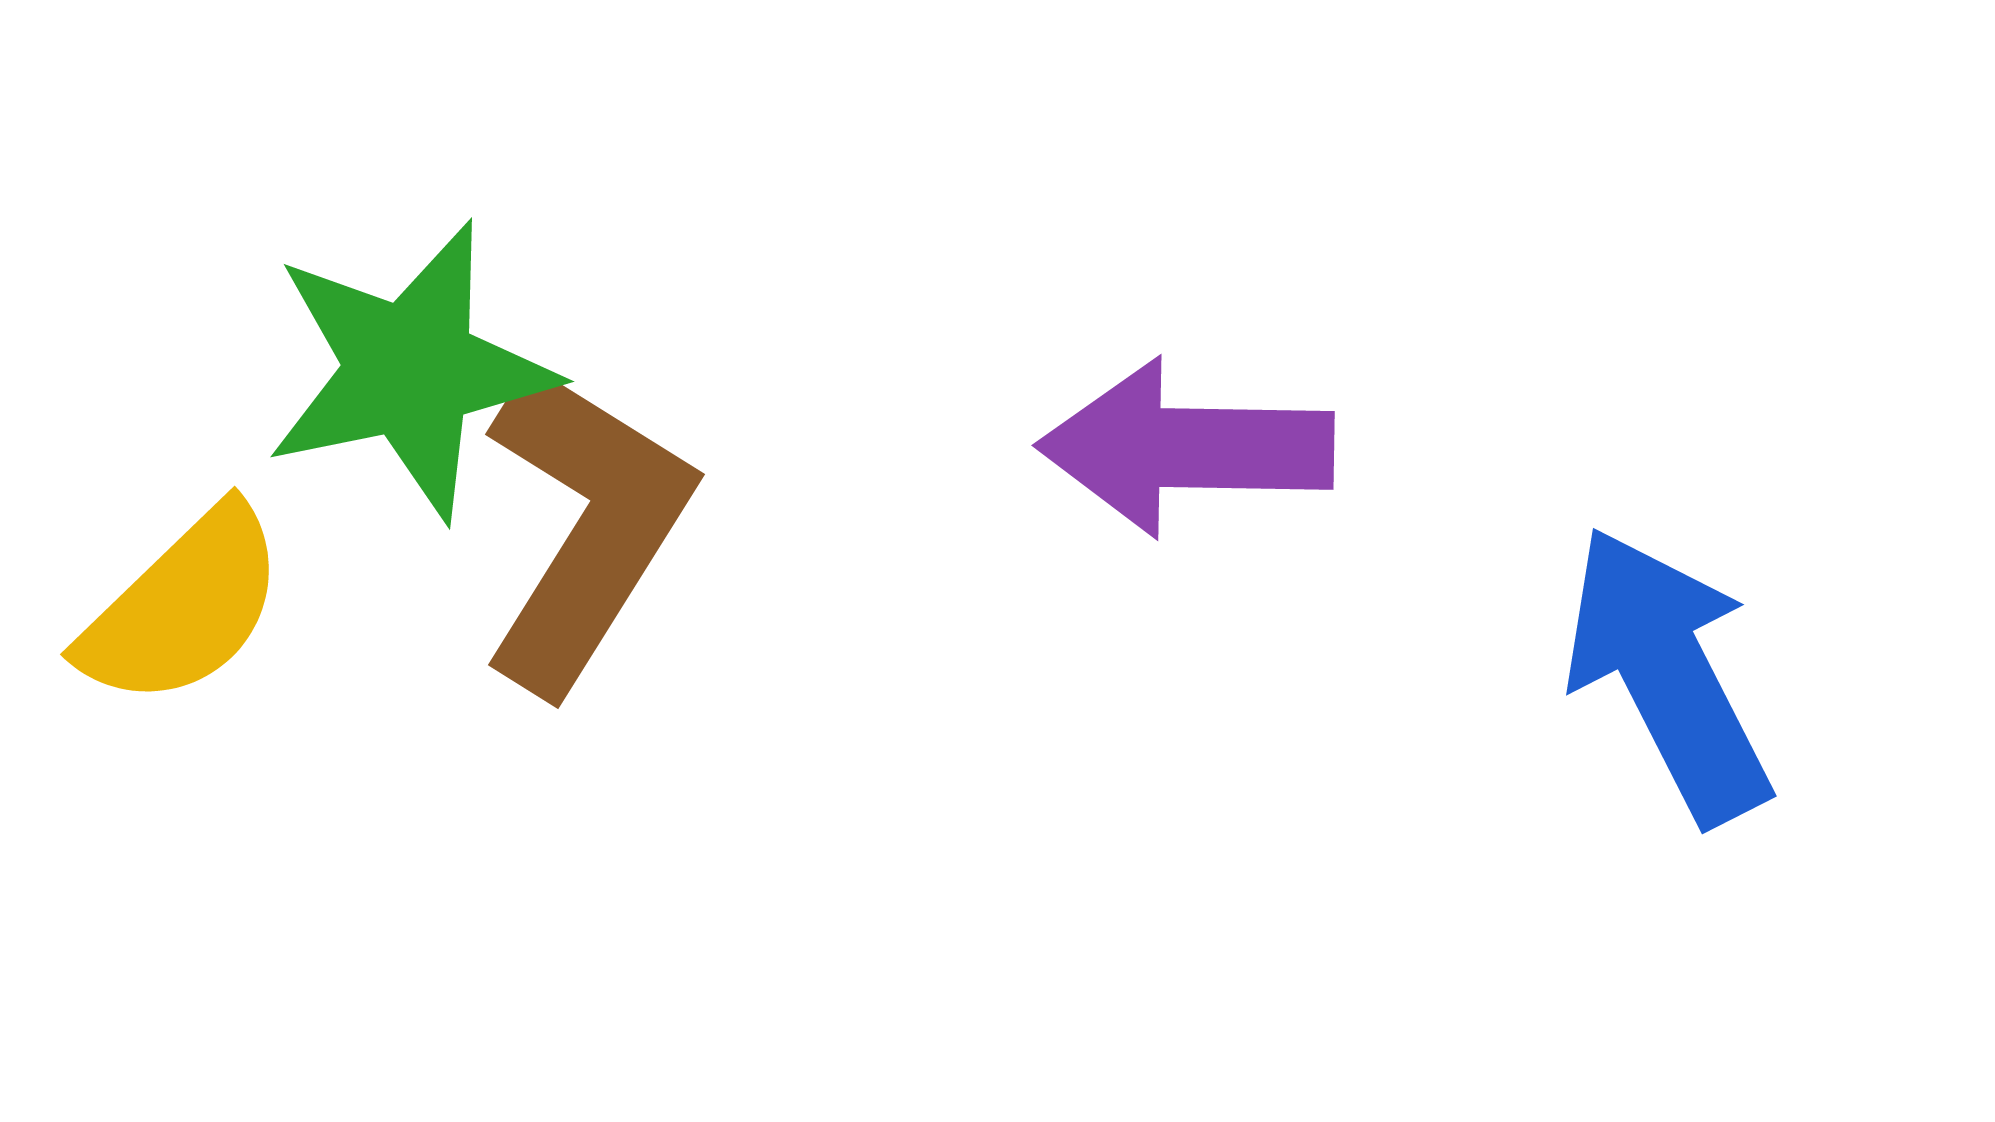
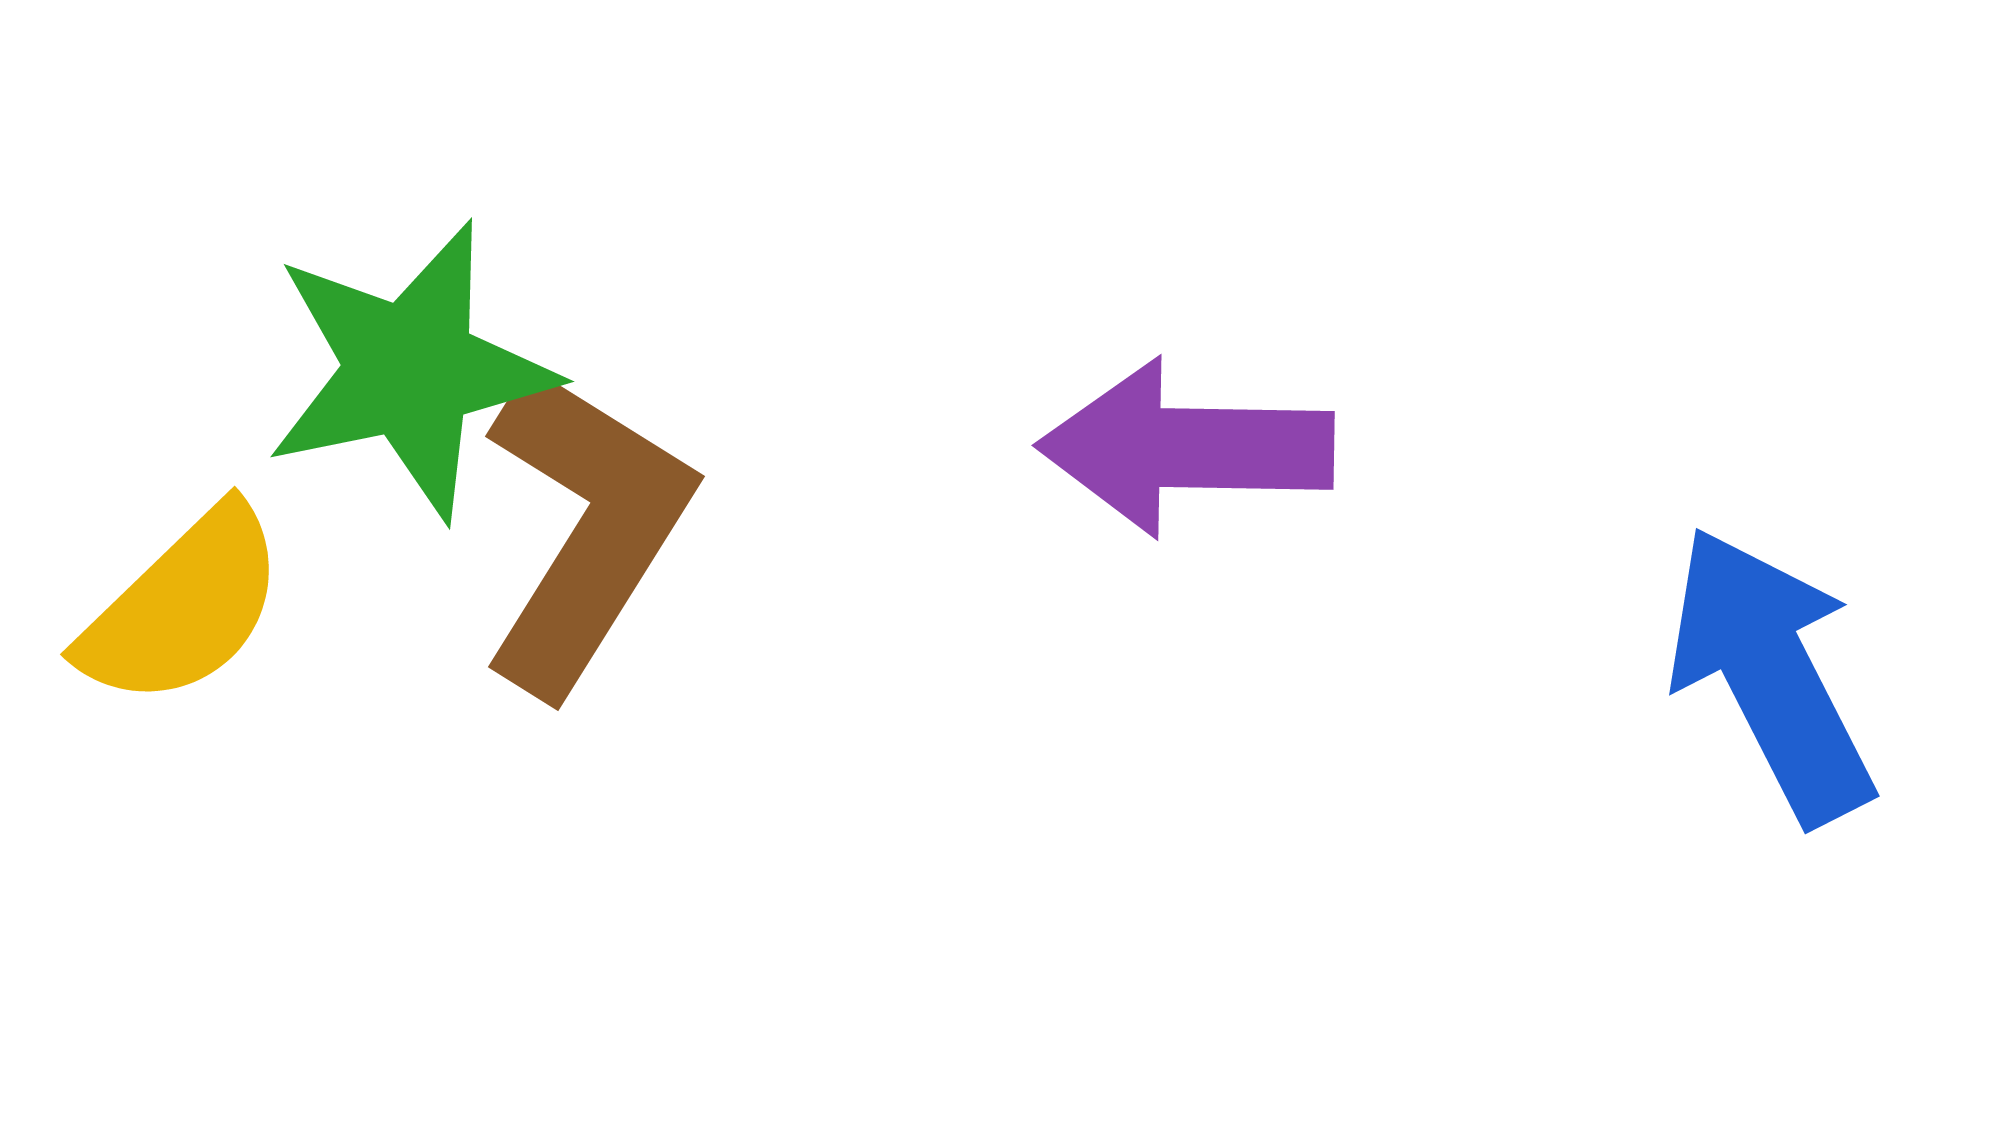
brown L-shape: moved 2 px down
blue arrow: moved 103 px right
